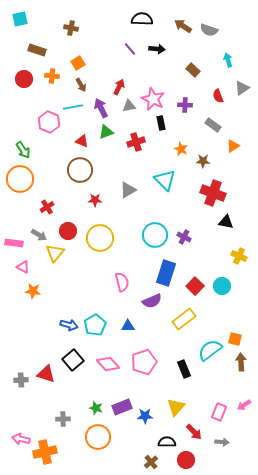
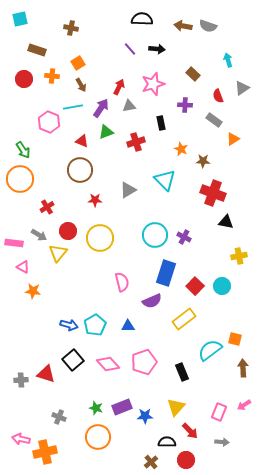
brown arrow at (183, 26): rotated 24 degrees counterclockwise
gray semicircle at (209, 30): moved 1 px left, 4 px up
brown rectangle at (193, 70): moved 4 px down
pink star at (153, 99): moved 15 px up; rotated 30 degrees clockwise
purple arrow at (101, 108): rotated 60 degrees clockwise
gray rectangle at (213, 125): moved 1 px right, 5 px up
orange triangle at (233, 146): moved 7 px up
yellow triangle at (55, 253): moved 3 px right
yellow cross at (239, 256): rotated 35 degrees counterclockwise
brown arrow at (241, 362): moved 2 px right, 6 px down
black rectangle at (184, 369): moved 2 px left, 3 px down
gray cross at (63, 419): moved 4 px left, 2 px up; rotated 24 degrees clockwise
red arrow at (194, 432): moved 4 px left, 1 px up
